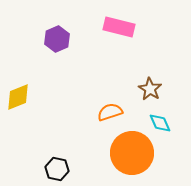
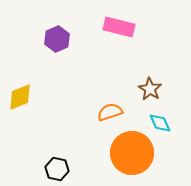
yellow diamond: moved 2 px right
